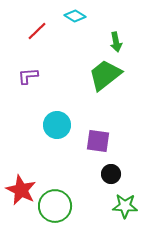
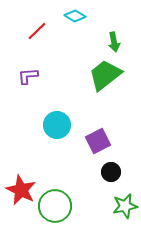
green arrow: moved 2 px left
purple square: rotated 35 degrees counterclockwise
black circle: moved 2 px up
green star: rotated 15 degrees counterclockwise
